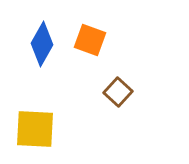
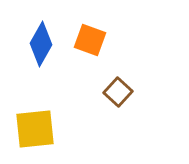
blue diamond: moved 1 px left
yellow square: rotated 9 degrees counterclockwise
